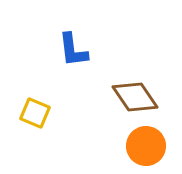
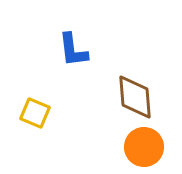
brown diamond: rotated 30 degrees clockwise
orange circle: moved 2 px left, 1 px down
